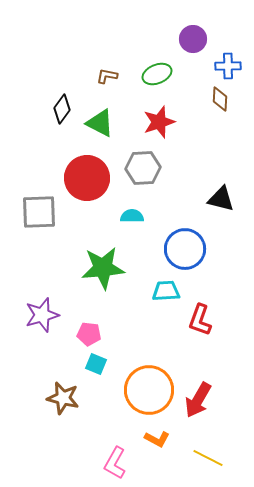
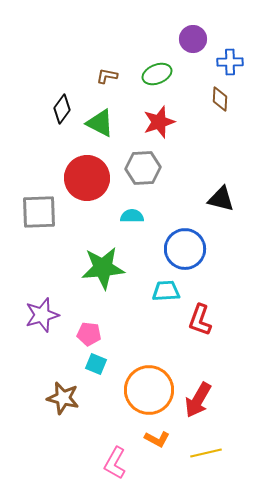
blue cross: moved 2 px right, 4 px up
yellow line: moved 2 px left, 5 px up; rotated 40 degrees counterclockwise
